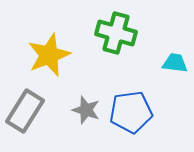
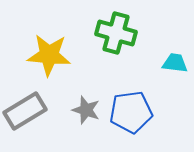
yellow star: rotated 27 degrees clockwise
gray rectangle: rotated 27 degrees clockwise
